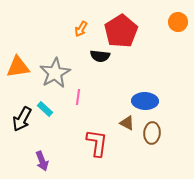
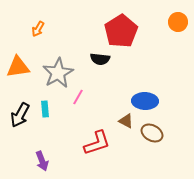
orange arrow: moved 43 px left
black semicircle: moved 3 px down
gray star: moved 3 px right
pink line: rotated 21 degrees clockwise
cyan rectangle: rotated 42 degrees clockwise
black arrow: moved 2 px left, 4 px up
brown triangle: moved 1 px left, 2 px up
brown ellipse: rotated 65 degrees counterclockwise
red L-shape: rotated 64 degrees clockwise
